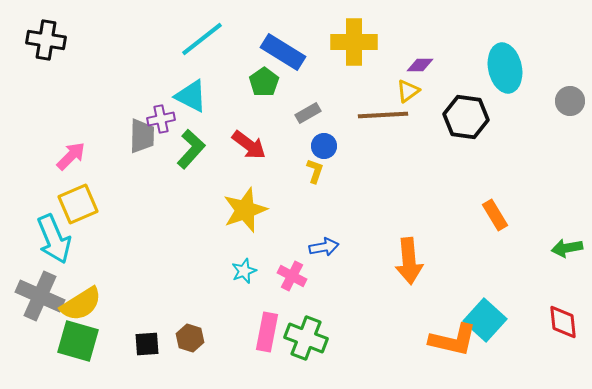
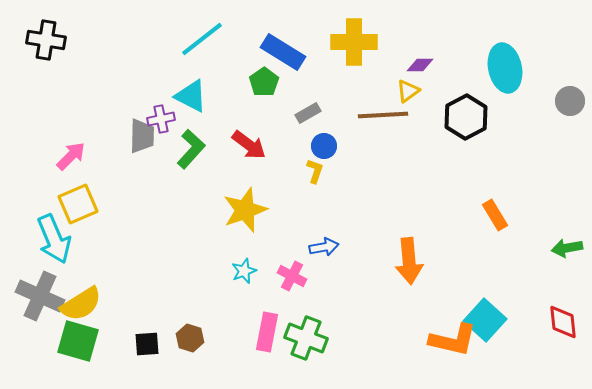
black hexagon: rotated 24 degrees clockwise
